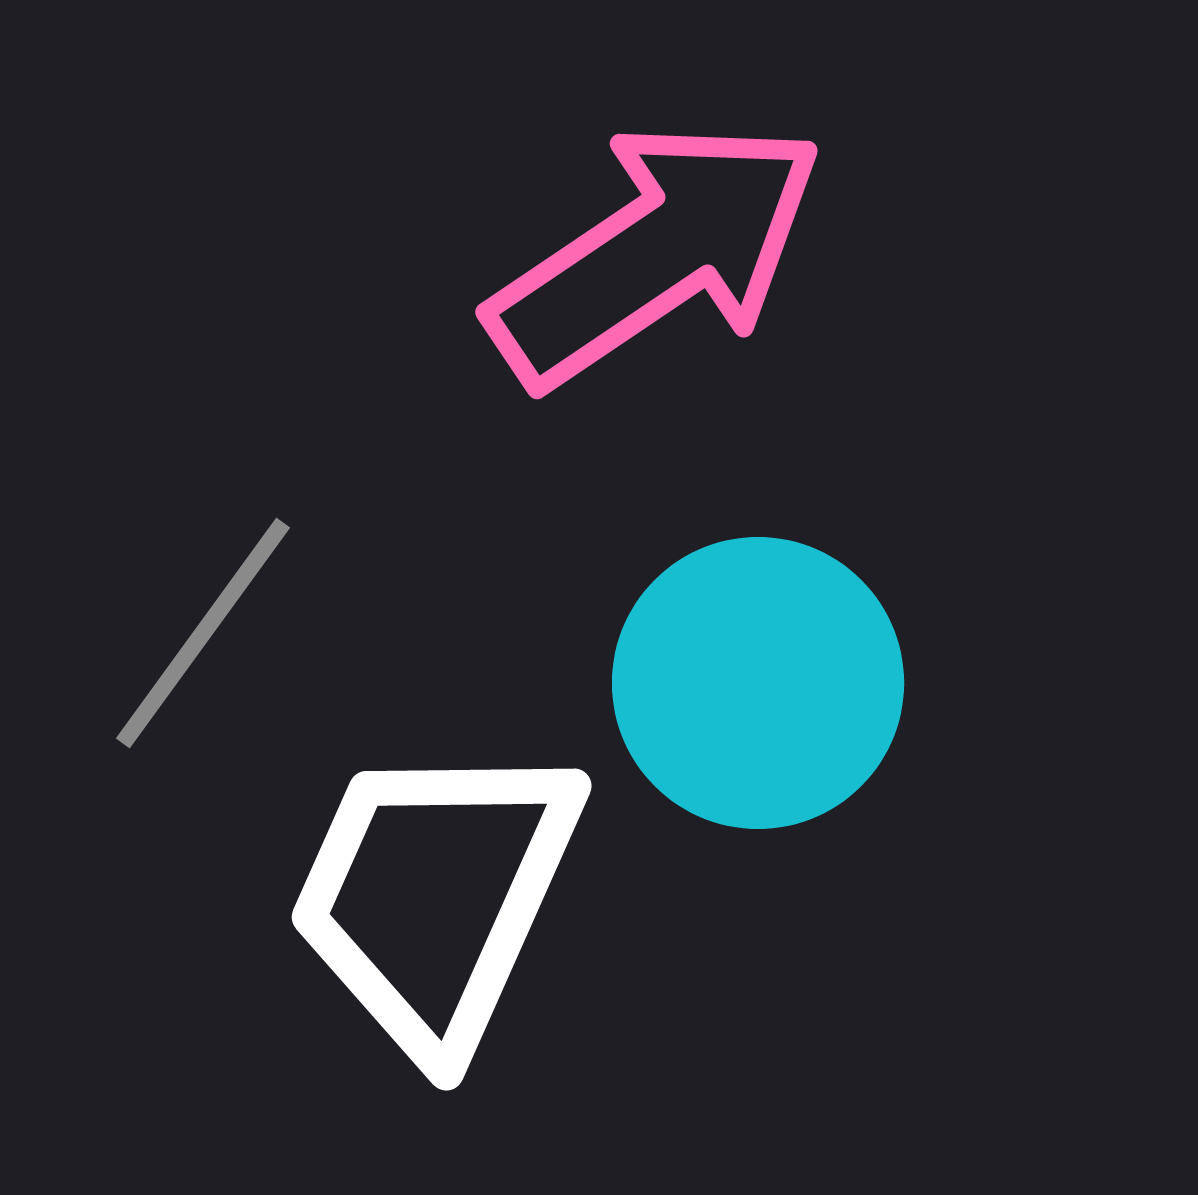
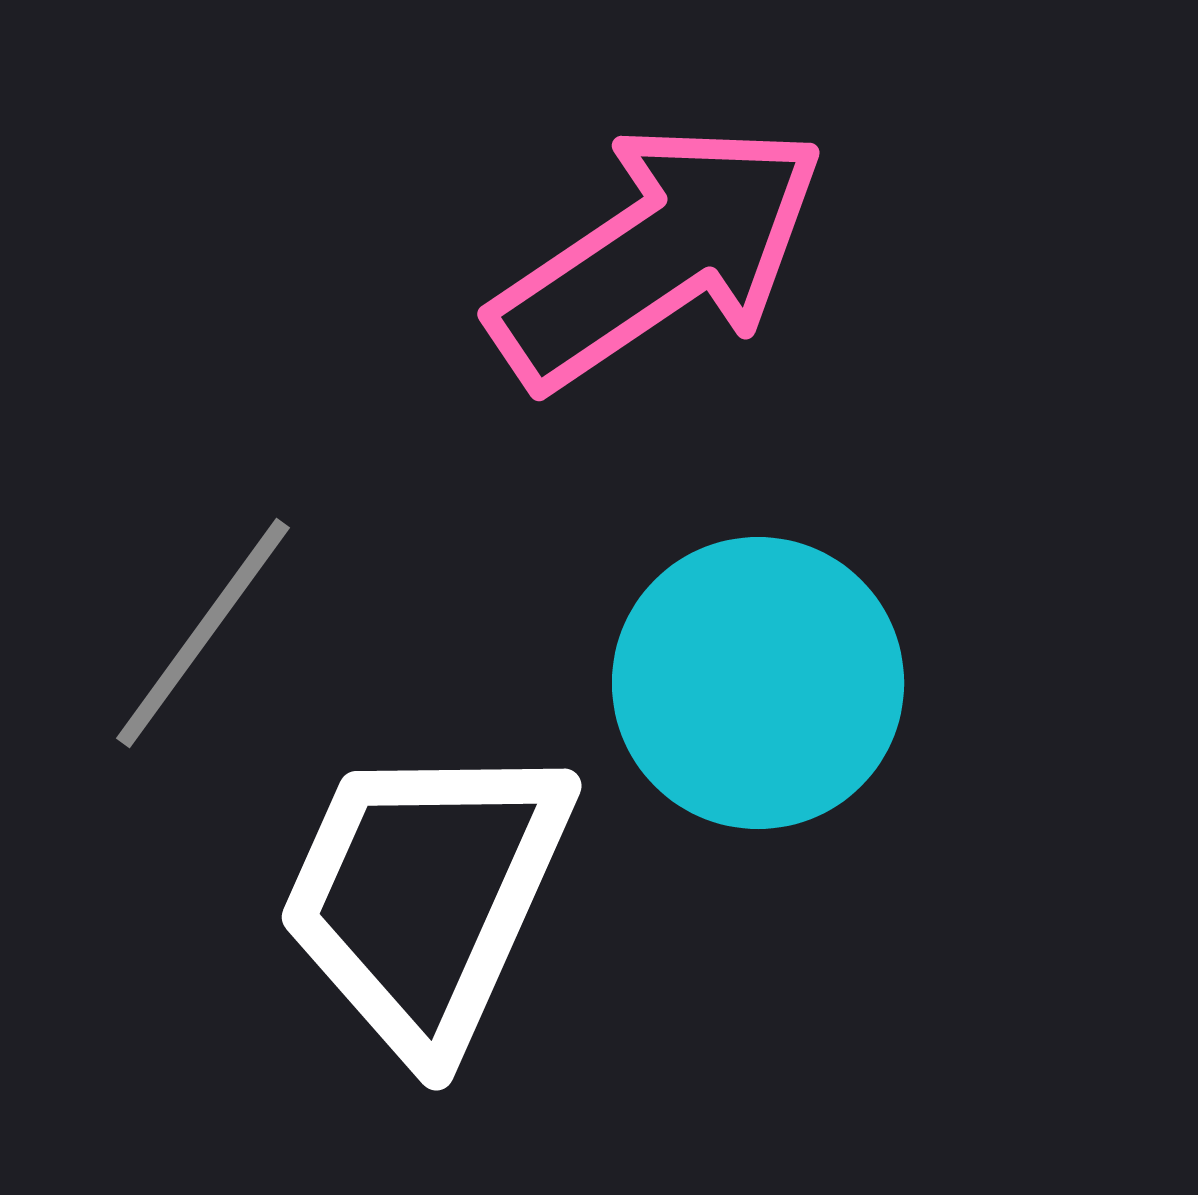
pink arrow: moved 2 px right, 2 px down
white trapezoid: moved 10 px left
